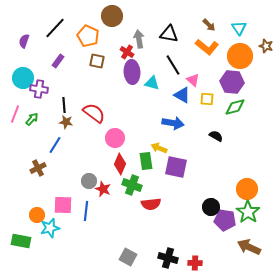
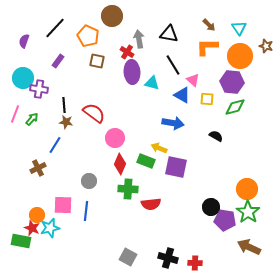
orange L-shape at (207, 47): rotated 140 degrees clockwise
green rectangle at (146, 161): rotated 60 degrees counterclockwise
green cross at (132, 185): moved 4 px left, 4 px down; rotated 18 degrees counterclockwise
red star at (103, 189): moved 71 px left, 39 px down
